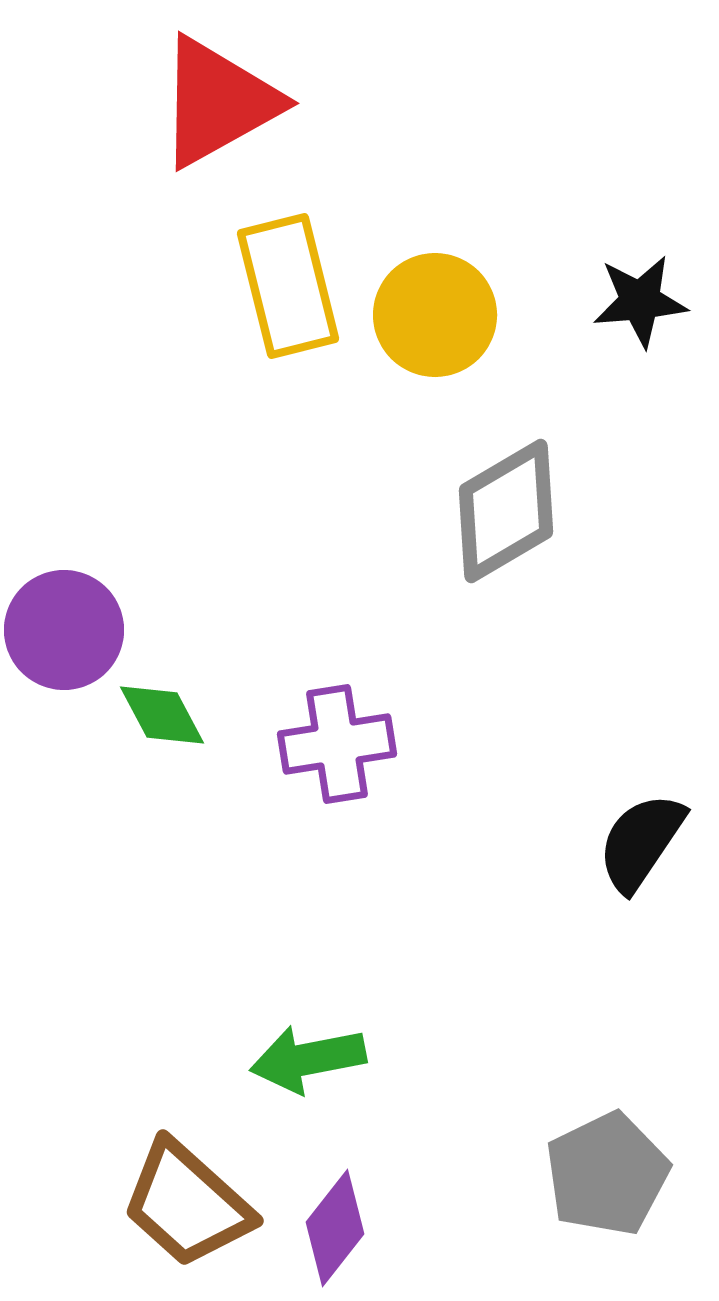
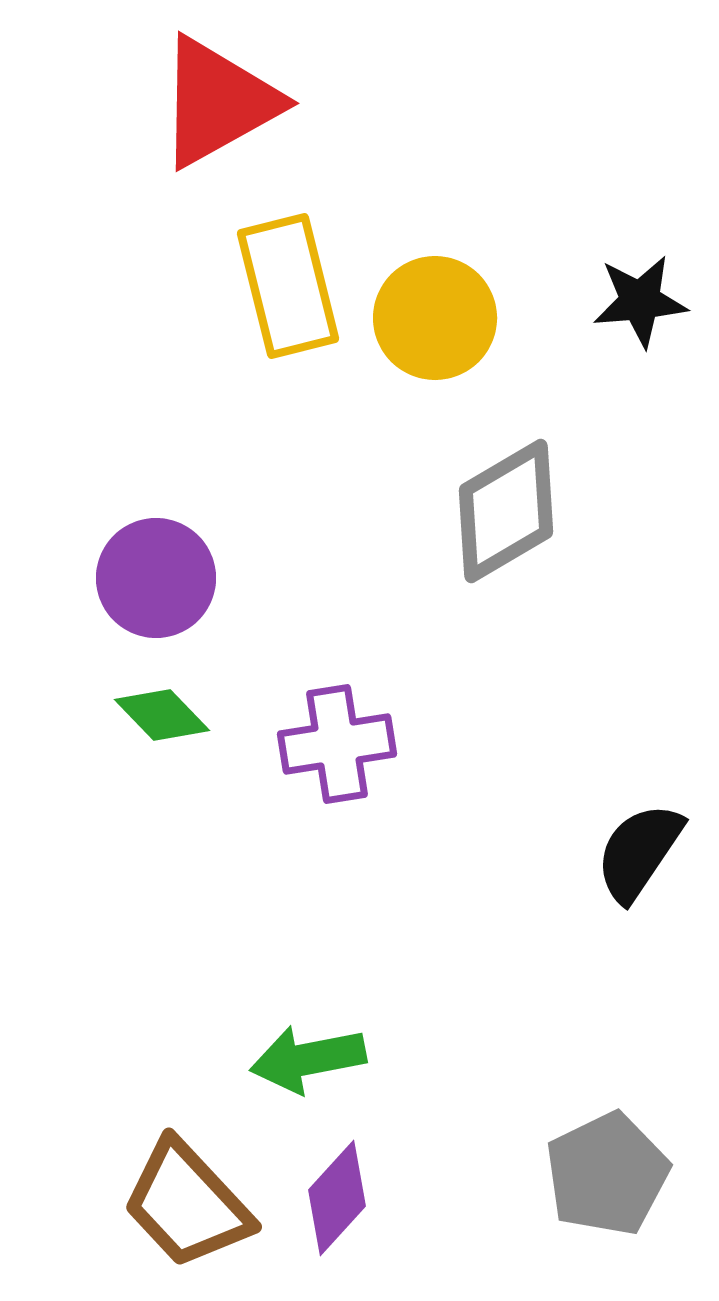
yellow circle: moved 3 px down
purple circle: moved 92 px right, 52 px up
green diamond: rotated 16 degrees counterclockwise
black semicircle: moved 2 px left, 10 px down
brown trapezoid: rotated 5 degrees clockwise
purple diamond: moved 2 px right, 30 px up; rotated 4 degrees clockwise
